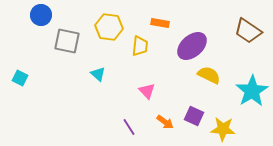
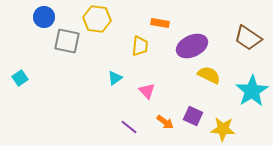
blue circle: moved 3 px right, 2 px down
yellow hexagon: moved 12 px left, 8 px up
brown trapezoid: moved 7 px down
purple ellipse: rotated 16 degrees clockwise
cyan triangle: moved 17 px right, 4 px down; rotated 42 degrees clockwise
cyan square: rotated 28 degrees clockwise
purple square: moved 1 px left
purple line: rotated 18 degrees counterclockwise
